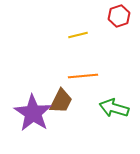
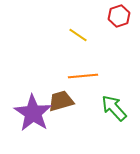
yellow line: rotated 48 degrees clockwise
brown trapezoid: rotated 132 degrees counterclockwise
green arrow: rotated 32 degrees clockwise
